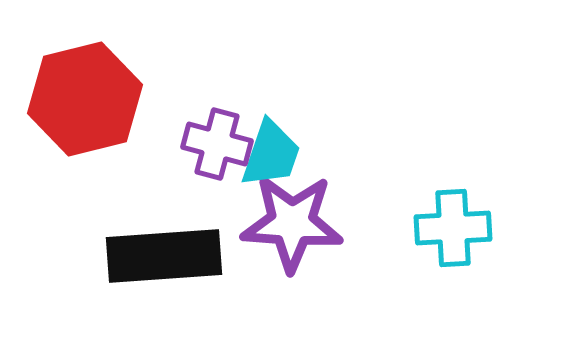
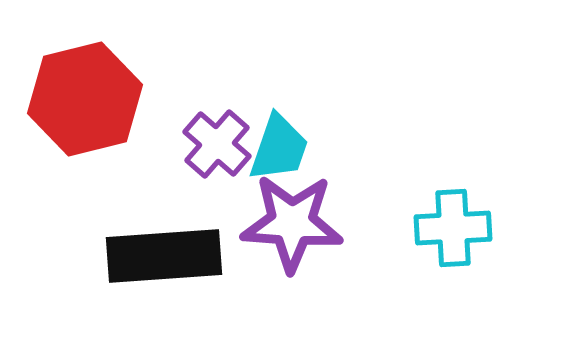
purple cross: rotated 26 degrees clockwise
cyan trapezoid: moved 8 px right, 6 px up
